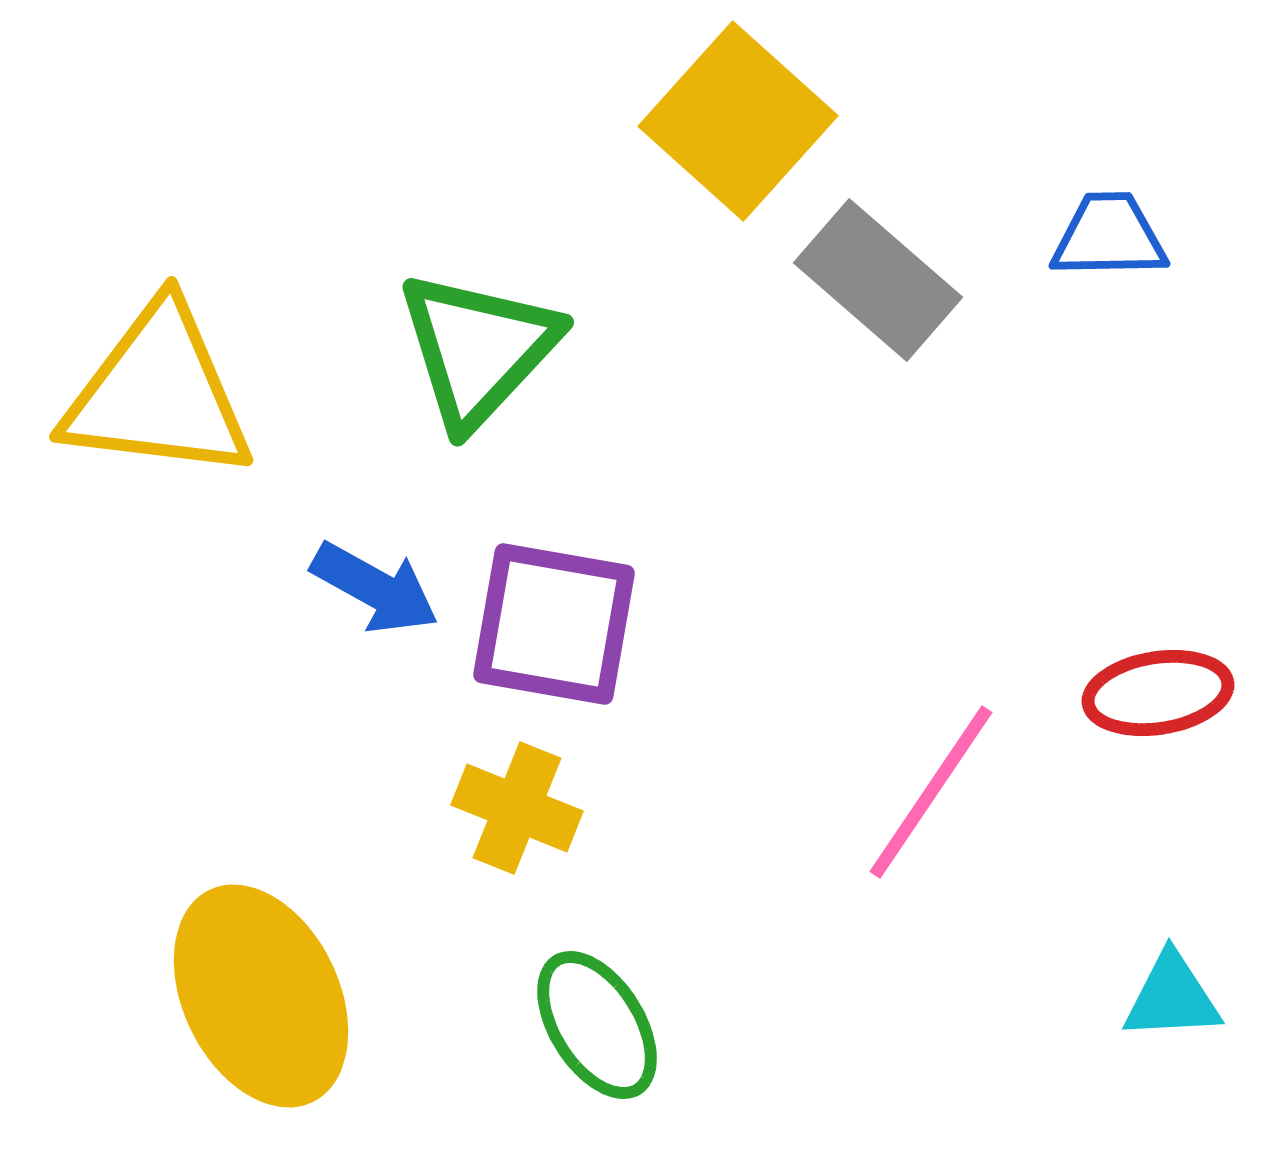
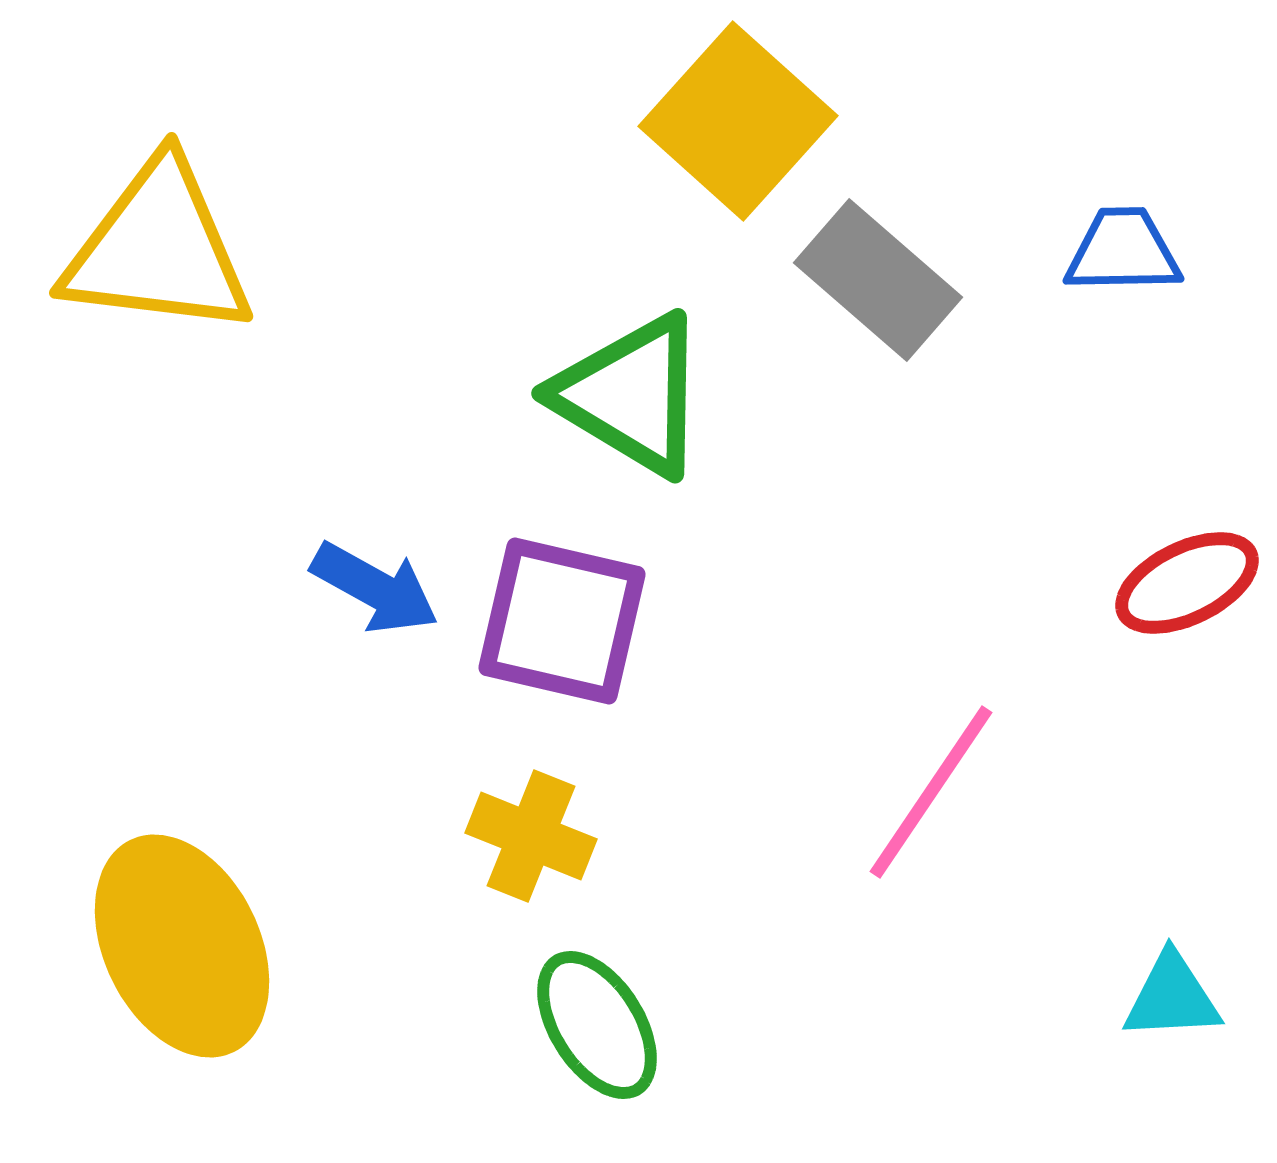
blue trapezoid: moved 14 px right, 15 px down
green triangle: moved 153 px right, 46 px down; rotated 42 degrees counterclockwise
yellow triangle: moved 144 px up
purple square: moved 8 px right, 3 px up; rotated 3 degrees clockwise
red ellipse: moved 29 px right, 110 px up; rotated 17 degrees counterclockwise
yellow cross: moved 14 px right, 28 px down
yellow ellipse: moved 79 px left, 50 px up
